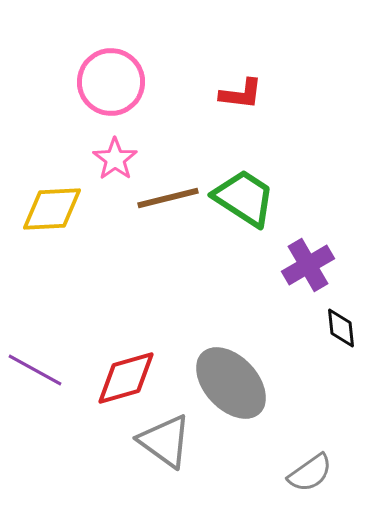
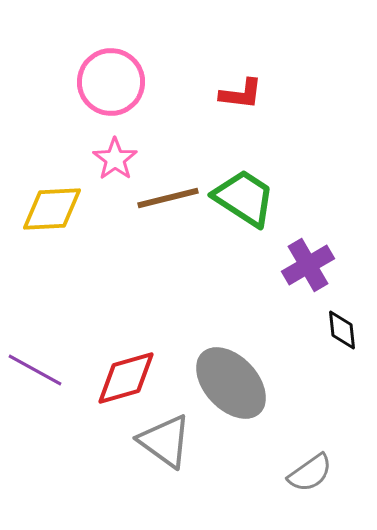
black diamond: moved 1 px right, 2 px down
